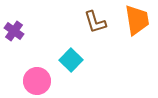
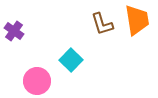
brown L-shape: moved 7 px right, 2 px down
